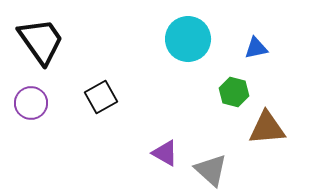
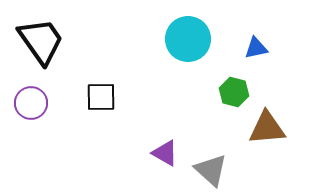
black square: rotated 28 degrees clockwise
